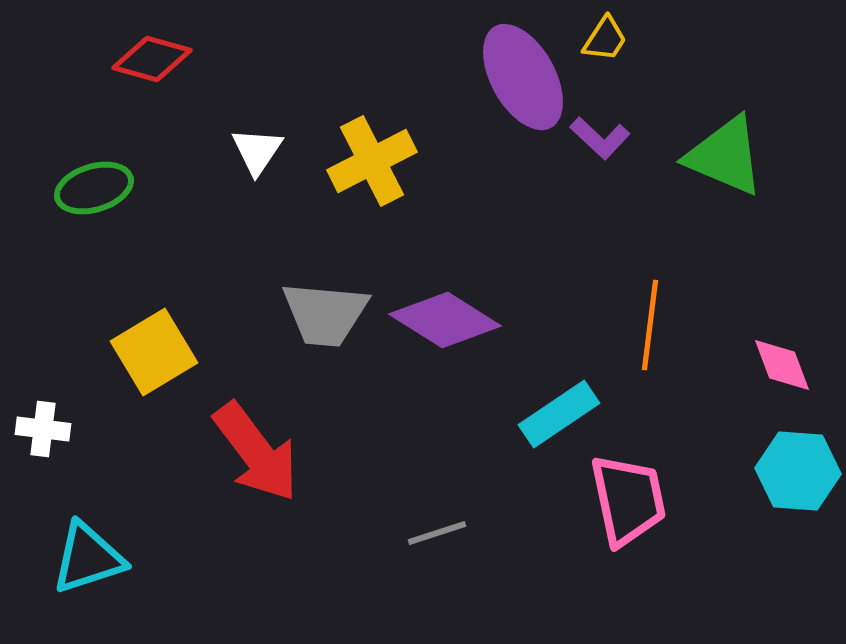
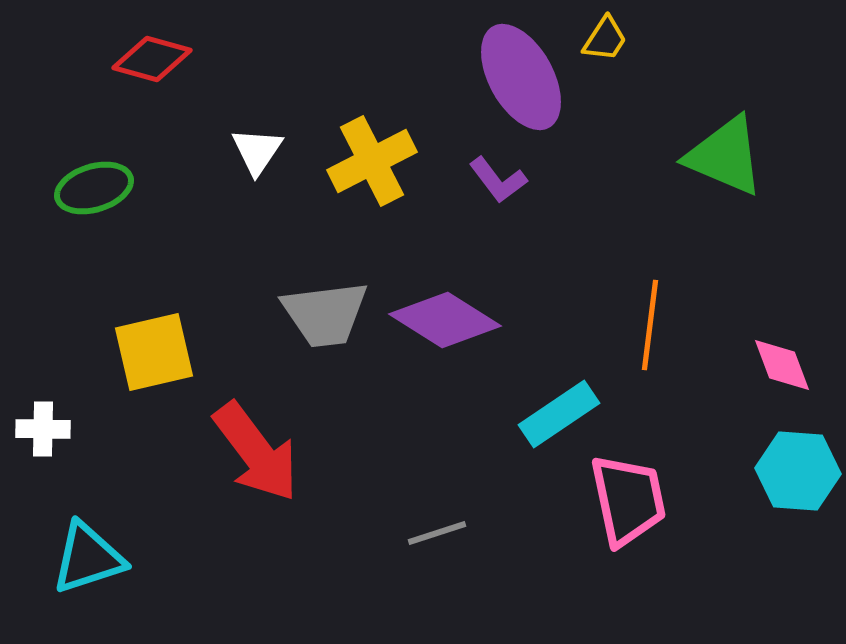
purple ellipse: moved 2 px left
purple L-shape: moved 102 px left, 42 px down; rotated 10 degrees clockwise
gray trapezoid: rotated 12 degrees counterclockwise
yellow square: rotated 18 degrees clockwise
white cross: rotated 6 degrees counterclockwise
